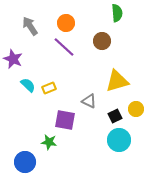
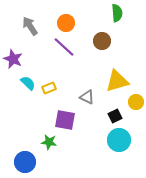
cyan semicircle: moved 2 px up
gray triangle: moved 2 px left, 4 px up
yellow circle: moved 7 px up
